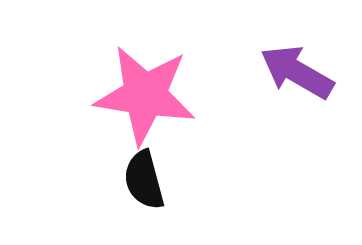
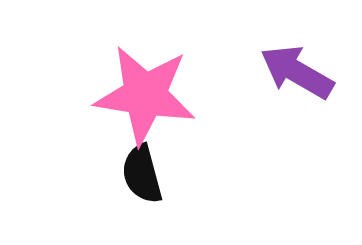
black semicircle: moved 2 px left, 6 px up
